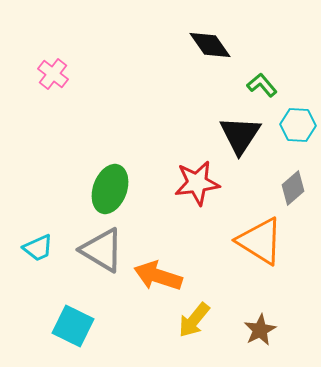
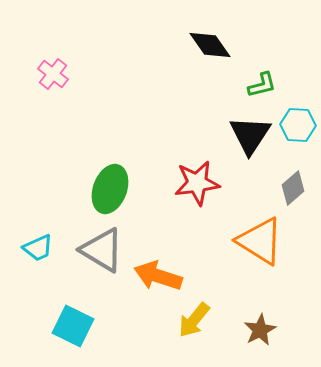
green L-shape: rotated 116 degrees clockwise
black triangle: moved 10 px right
